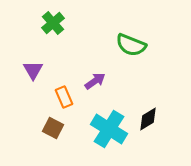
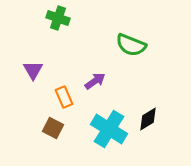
green cross: moved 5 px right, 5 px up; rotated 30 degrees counterclockwise
